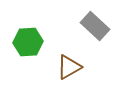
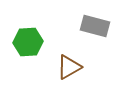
gray rectangle: rotated 28 degrees counterclockwise
